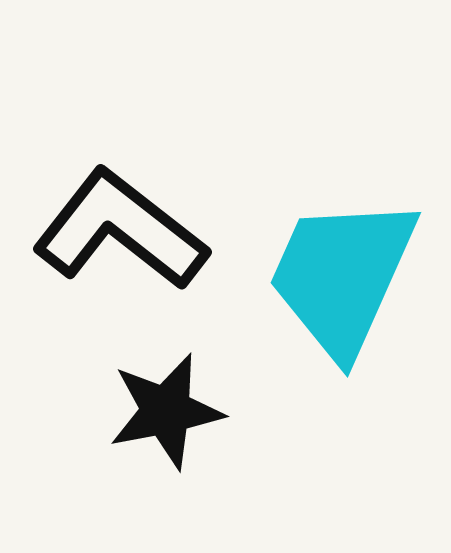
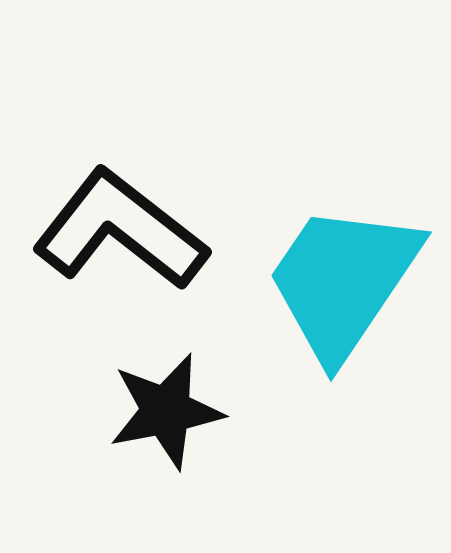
cyan trapezoid: moved 1 px right, 5 px down; rotated 10 degrees clockwise
